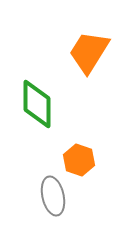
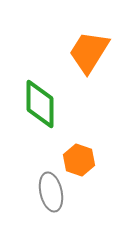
green diamond: moved 3 px right
gray ellipse: moved 2 px left, 4 px up
